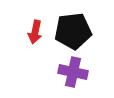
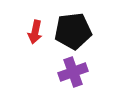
purple cross: rotated 32 degrees counterclockwise
